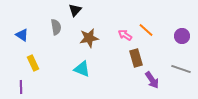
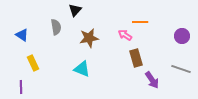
orange line: moved 6 px left, 8 px up; rotated 42 degrees counterclockwise
